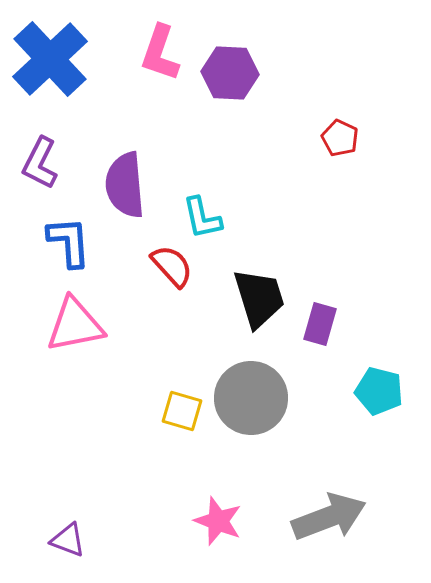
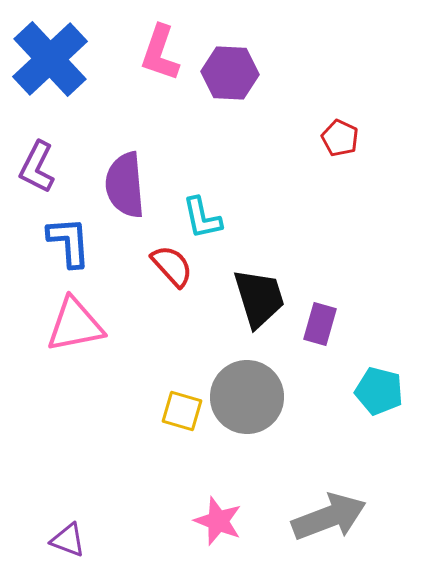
purple L-shape: moved 3 px left, 4 px down
gray circle: moved 4 px left, 1 px up
